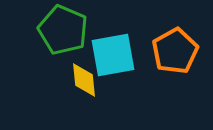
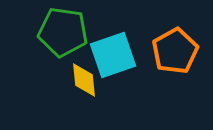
green pentagon: moved 2 px down; rotated 15 degrees counterclockwise
cyan square: rotated 9 degrees counterclockwise
